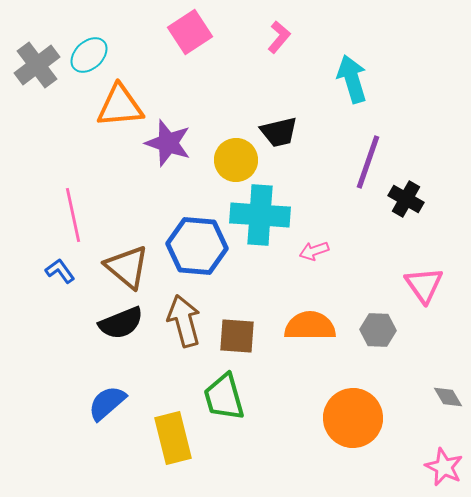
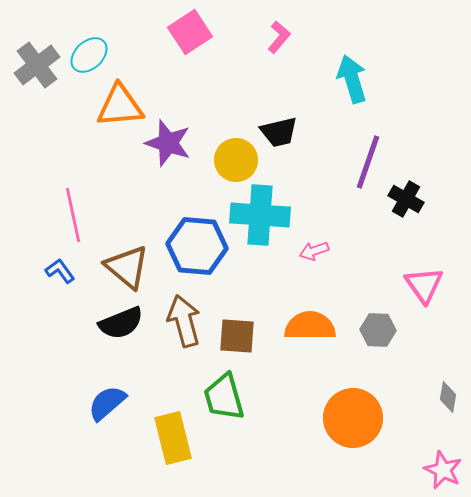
gray diamond: rotated 40 degrees clockwise
pink star: moved 1 px left, 3 px down
